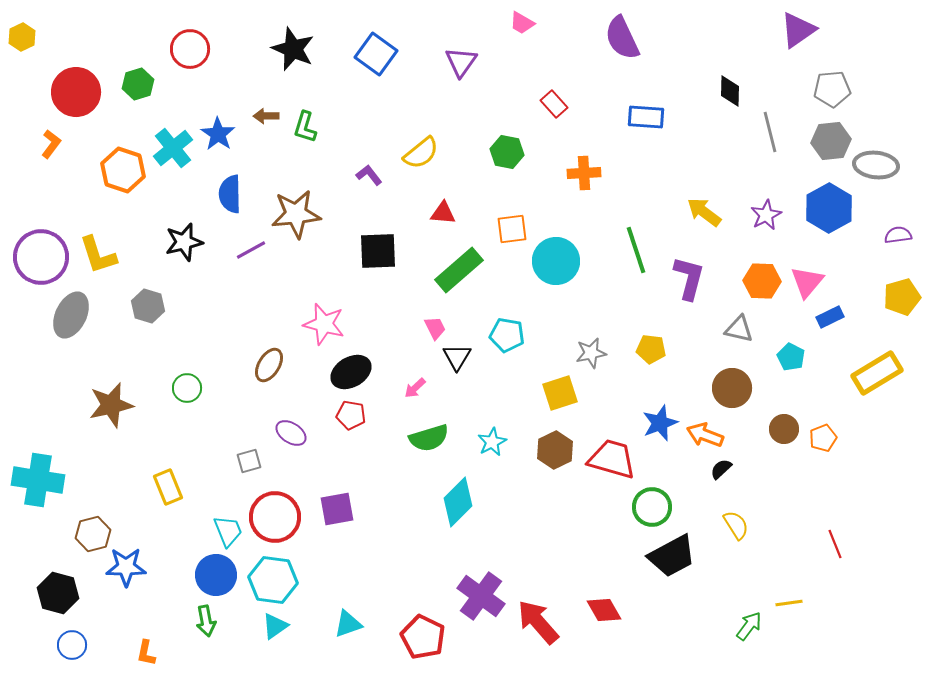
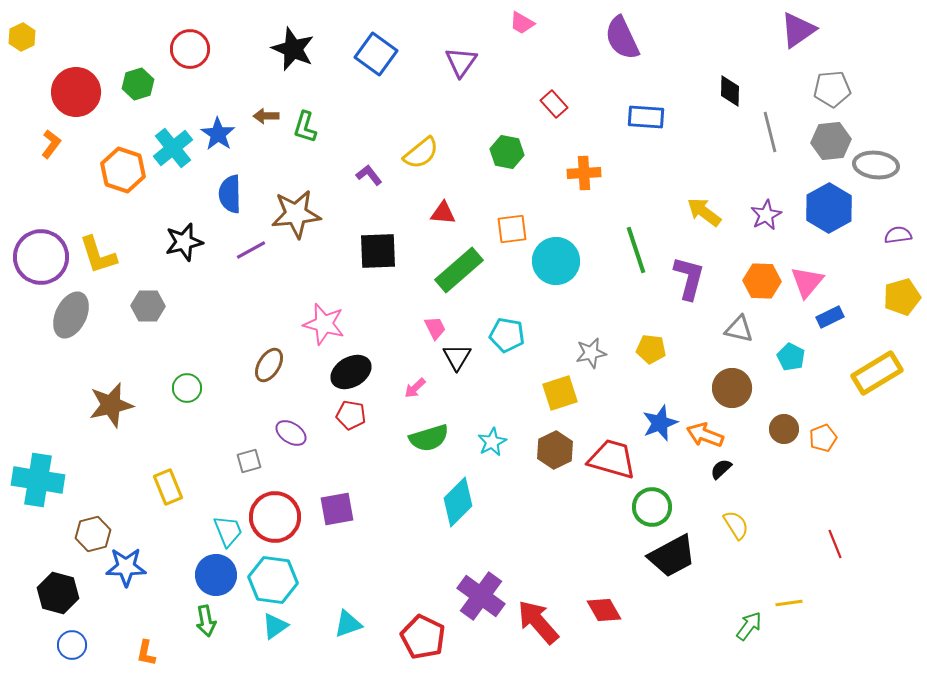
gray hexagon at (148, 306): rotated 16 degrees counterclockwise
